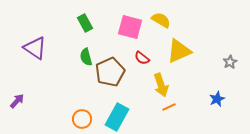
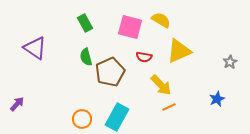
red semicircle: moved 2 px right, 1 px up; rotated 28 degrees counterclockwise
yellow arrow: rotated 25 degrees counterclockwise
purple arrow: moved 3 px down
